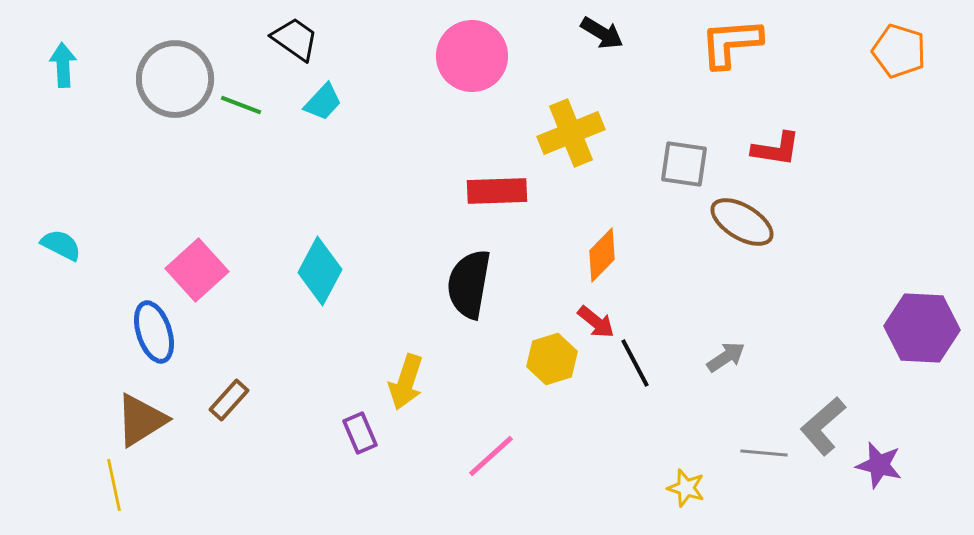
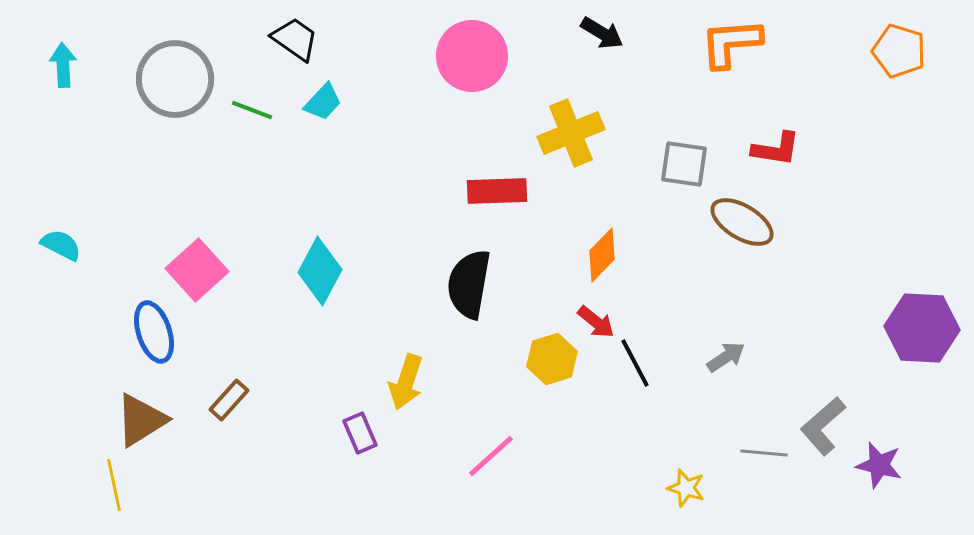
green line: moved 11 px right, 5 px down
